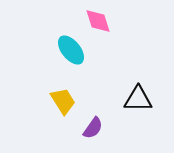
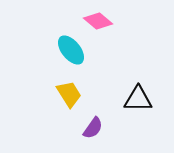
pink diamond: rotated 32 degrees counterclockwise
yellow trapezoid: moved 6 px right, 7 px up
